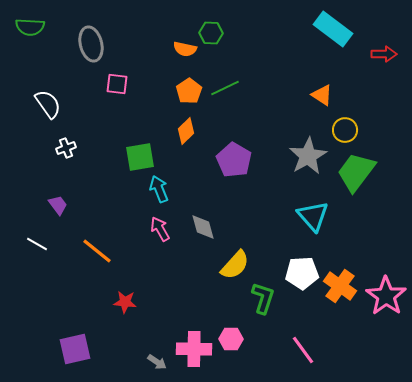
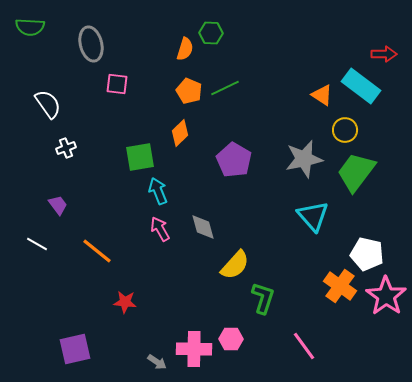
cyan rectangle: moved 28 px right, 57 px down
orange semicircle: rotated 85 degrees counterclockwise
orange pentagon: rotated 15 degrees counterclockwise
orange diamond: moved 6 px left, 2 px down
gray star: moved 4 px left, 3 px down; rotated 18 degrees clockwise
cyan arrow: moved 1 px left, 2 px down
white pentagon: moved 65 px right, 19 px up; rotated 16 degrees clockwise
pink line: moved 1 px right, 4 px up
